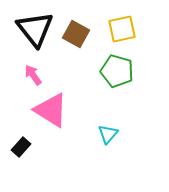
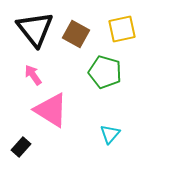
green pentagon: moved 12 px left, 1 px down
cyan triangle: moved 2 px right
